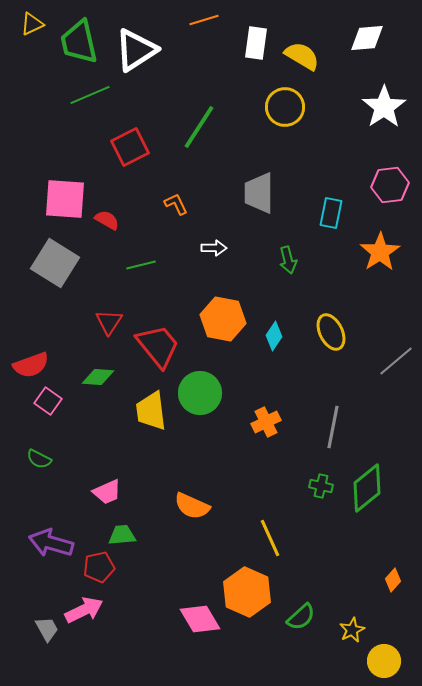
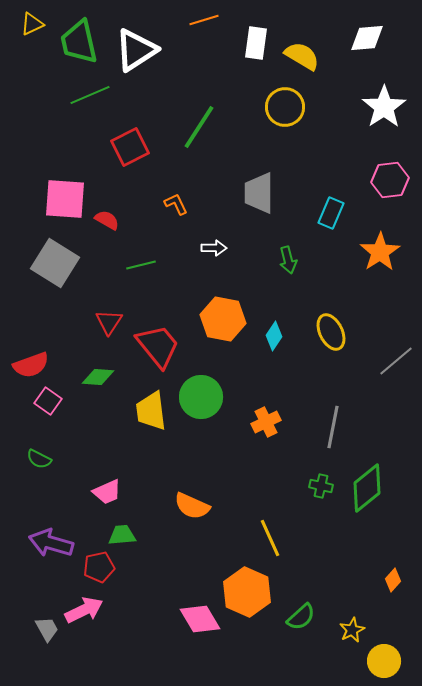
pink hexagon at (390, 185): moved 5 px up
cyan rectangle at (331, 213): rotated 12 degrees clockwise
green circle at (200, 393): moved 1 px right, 4 px down
